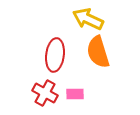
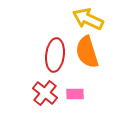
orange semicircle: moved 11 px left
red cross: rotated 10 degrees clockwise
